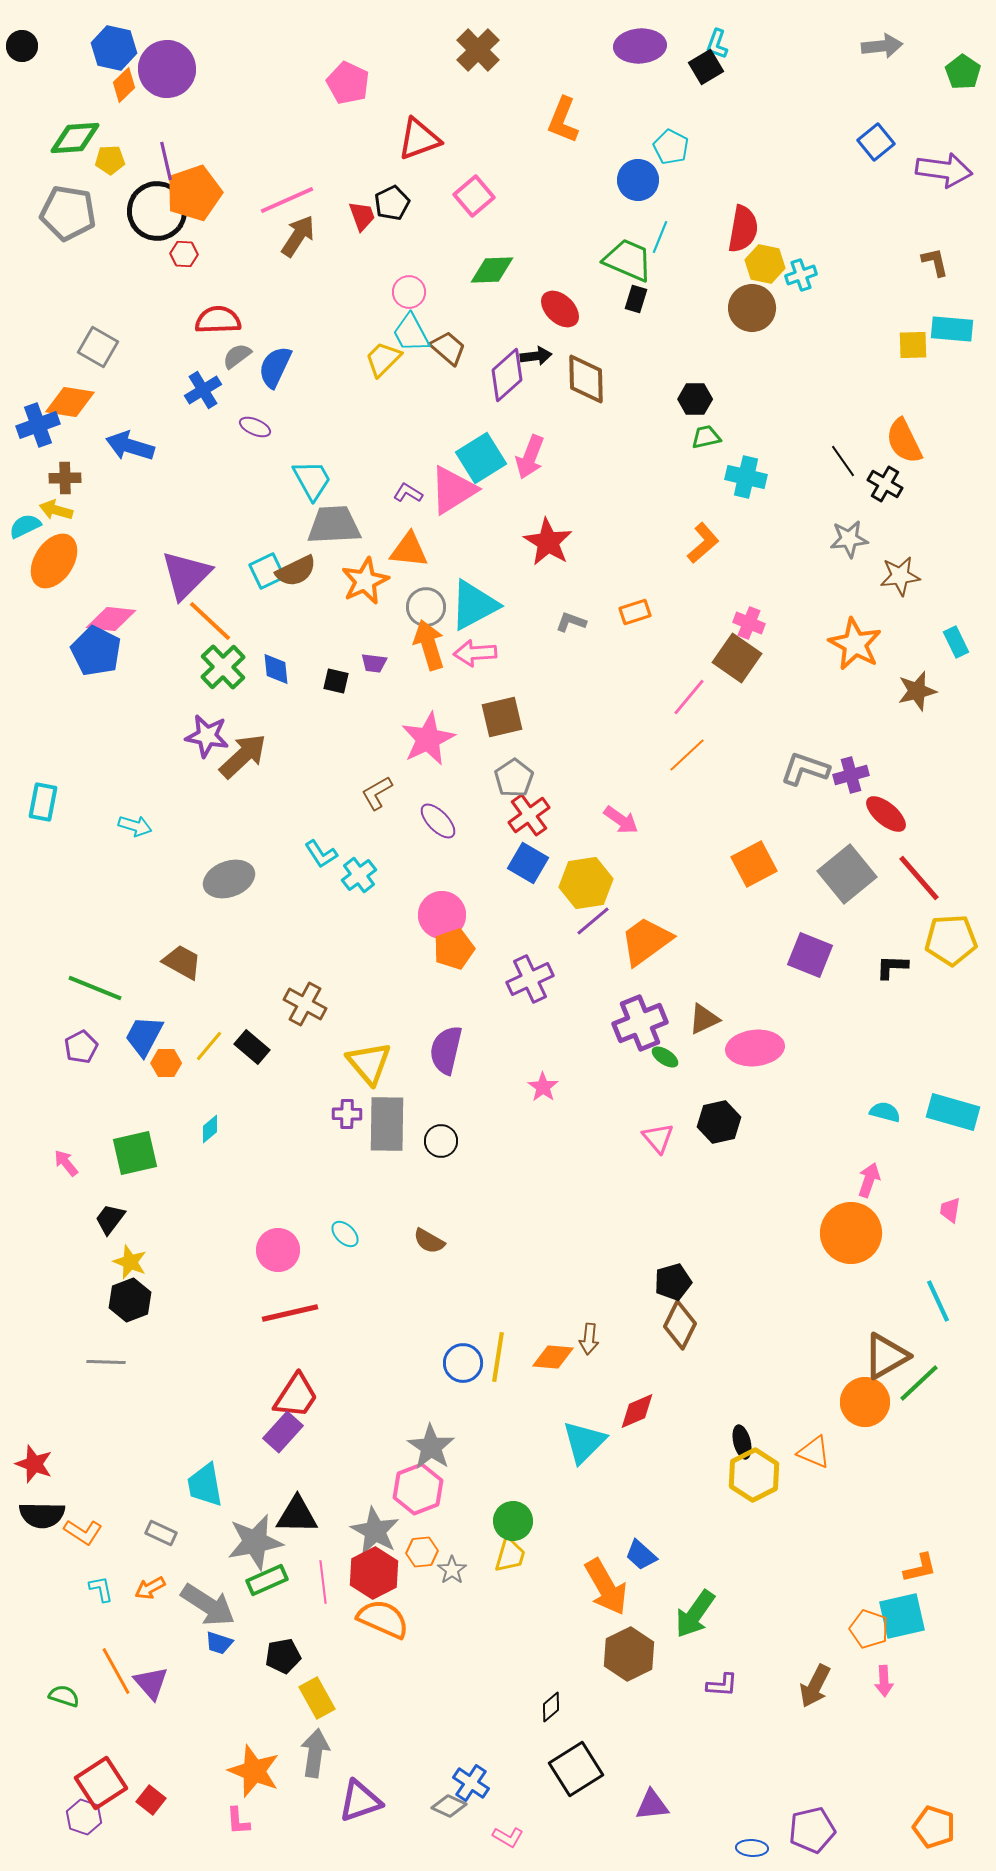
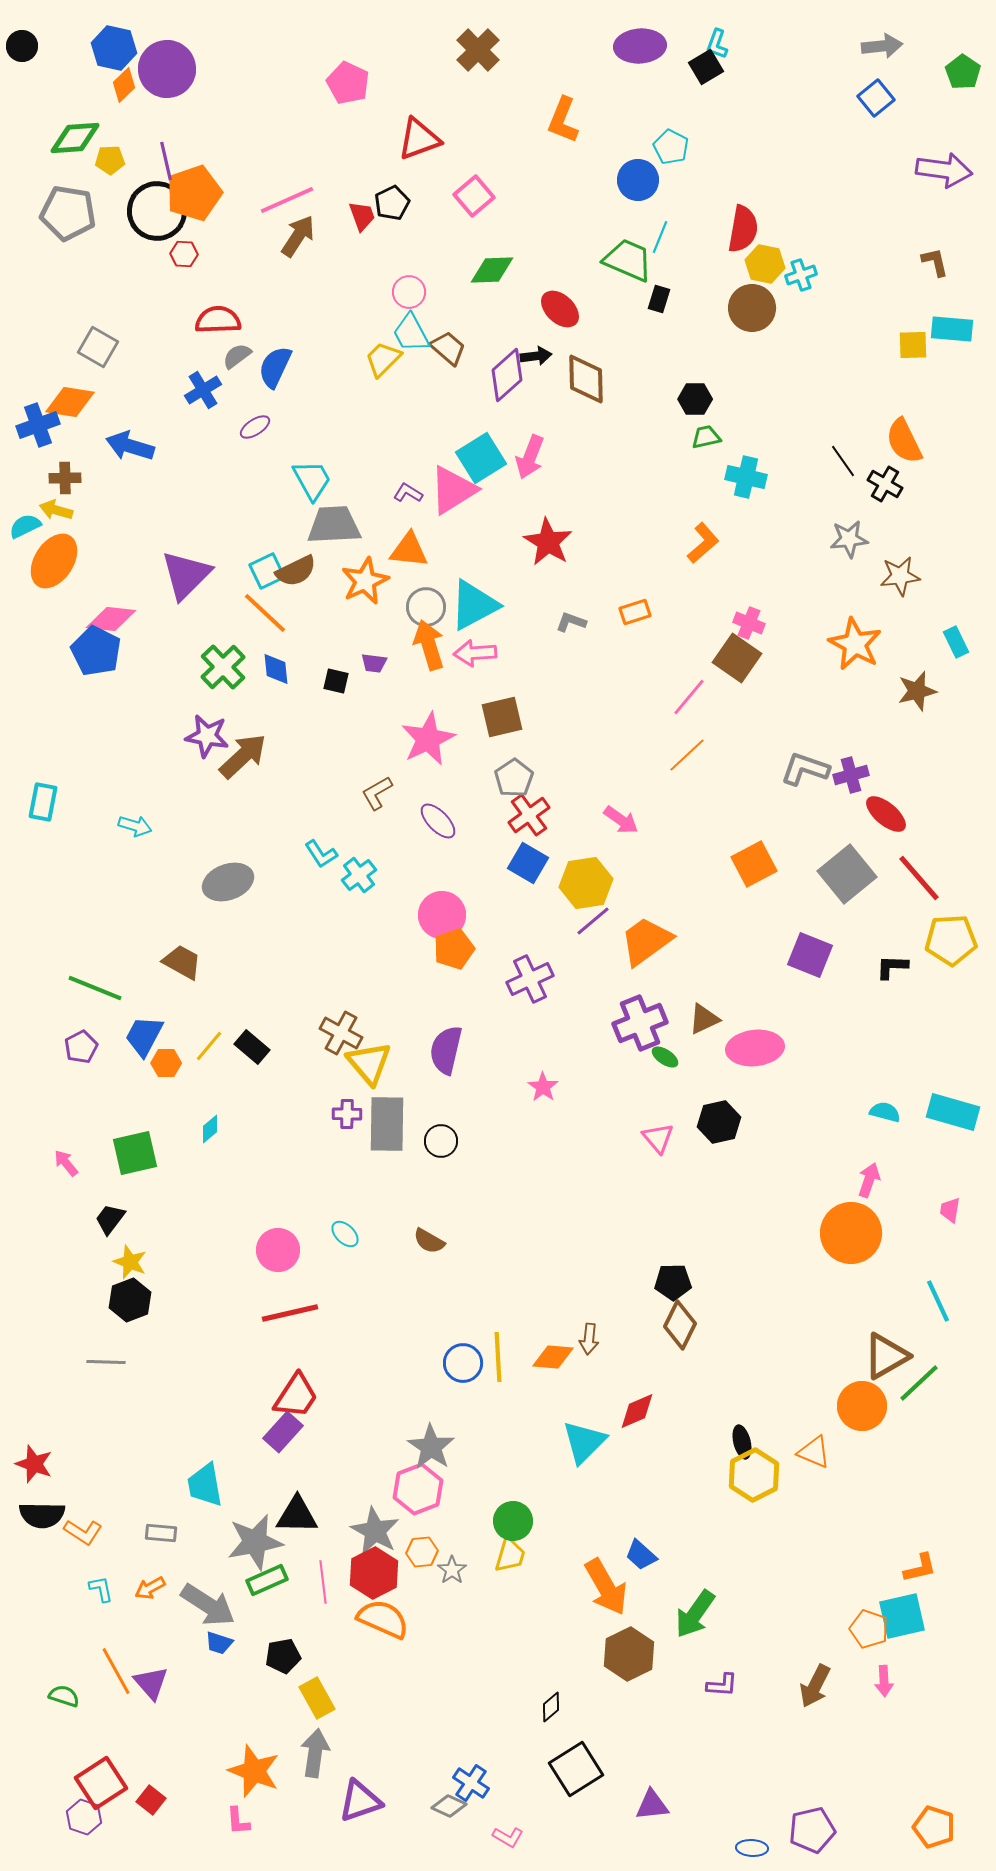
blue square at (876, 142): moved 44 px up
black rectangle at (636, 299): moved 23 px right
purple ellipse at (255, 427): rotated 56 degrees counterclockwise
orange line at (210, 621): moved 55 px right, 8 px up
gray ellipse at (229, 879): moved 1 px left, 3 px down
brown cross at (305, 1004): moved 36 px right, 29 px down
black pentagon at (673, 1282): rotated 15 degrees clockwise
yellow line at (498, 1357): rotated 12 degrees counterclockwise
orange circle at (865, 1402): moved 3 px left, 4 px down
gray rectangle at (161, 1533): rotated 20 degrees counterclockwise
